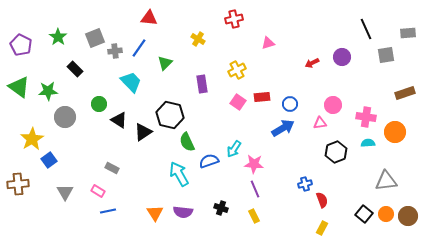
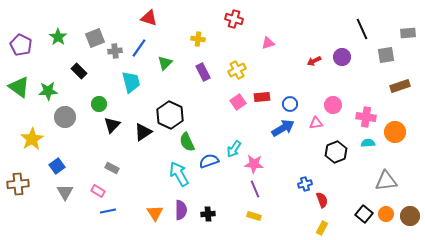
red triangle at (149, 18): rotated 12 degrees clockwise
red cross at (234, 19): rotated 30 degrees clockwise
black line at (366, 29): moved 4 px left
yellow cross at (198, 39): rotated 24 degrees counterclockwise
red arrow at (312, 63): moved 2 px right, 2 px up
black rectangle at (75, 69): moved 4 px right, 2 px down
cyan trapezoid at (131, 82): rotated 30 degrees clockwise
purple rectangle at (202, 84): moved 1 px right, 12 px up; rotated 18 degrees counterclockwise
brown rectangle at (405, 93): moved 5 px left, 7 px up
pink square at (238, 102): rotated 21 degrees clockwise
black hexagon at (170, 115): rotated 12 degrees clockwise
black triangle at (119, 120): moved 7 px left, 5 px down; rotated 42 degrees clockwise
pink triangle at (320, 123): moved 4 px left
blue square at (49, 160): moved 8 px right, 6 px down
black cross at (221, 208): moved 13 px left, 6 px down; rotated 24 degrees counterclockwise
purple semicircle at (183, 212): moved 2 px left, 2 px up; rotated 96 degrees counterclockwise
yellow rectangle at (254, 216): rotated 48 degrees counterclockwise
brown circle at (408, 216): moved 2 px right
